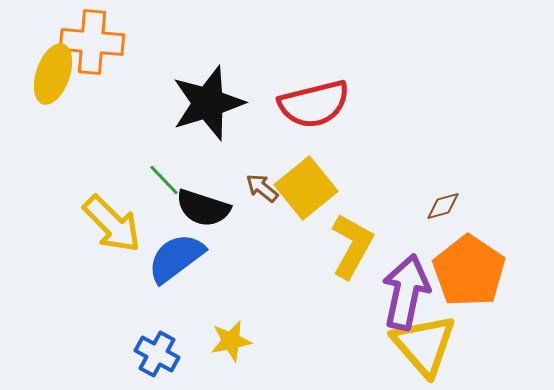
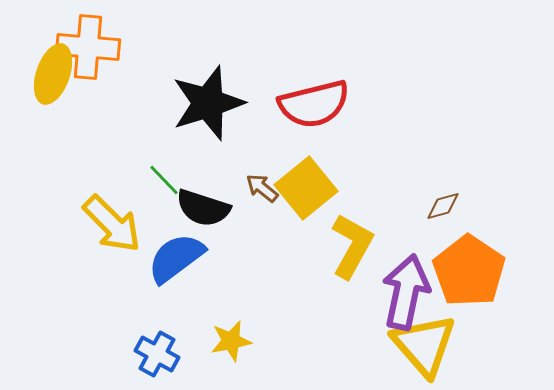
orange cross: moved 4 px left, 5 px down
